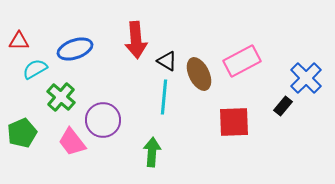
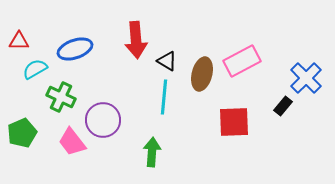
brown ellipse: moved 3 px right; rotated 40 degrees clockwise
green cross: rotated 16 degrees counterclockwise
